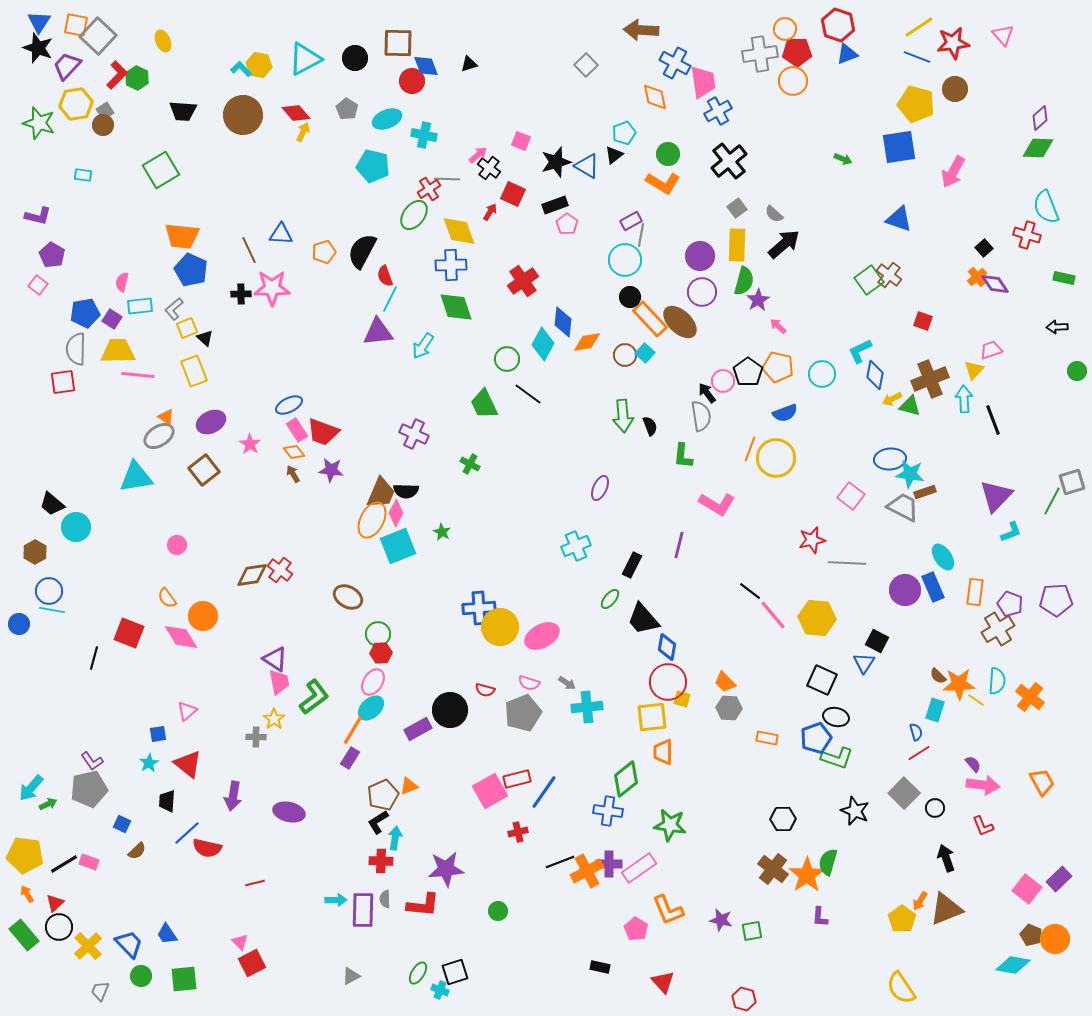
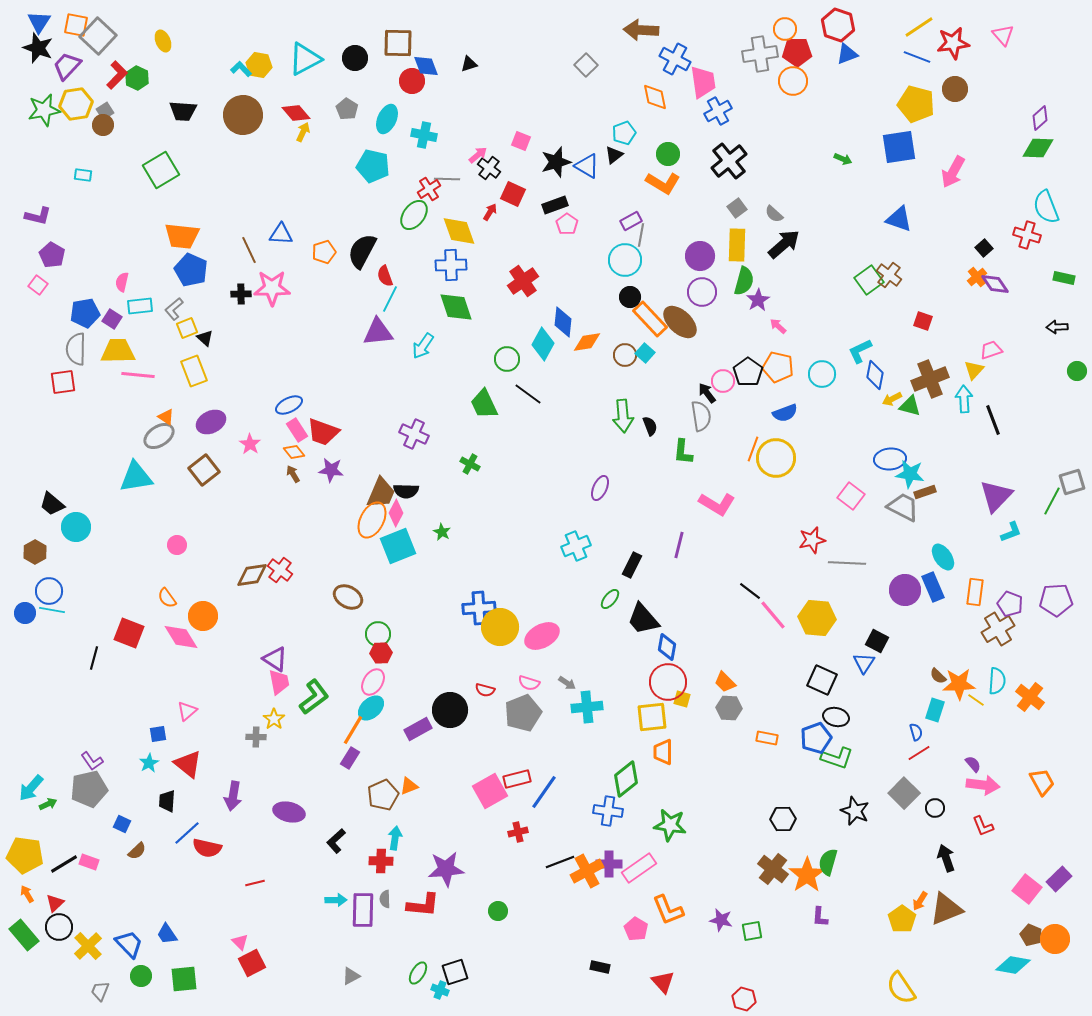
blue cross at (675, 63): moved 4 px up
cyan ellipse at (387, 119): rotated 44 degrees counterclockwise
green star at (39, 123): moved 5 px right, 13 px up; rotated 28 degrees counterclockwise
orange line at (750, 449): moved 3 px right
green L-shape at (683, 456): moved 4 px up
blue circle at (19, 624): moved 6 px right, 11 px up
black L-shape at (378, 822): moved 42 px left, 19 px down; rotated 10 degrees counterclockwise
